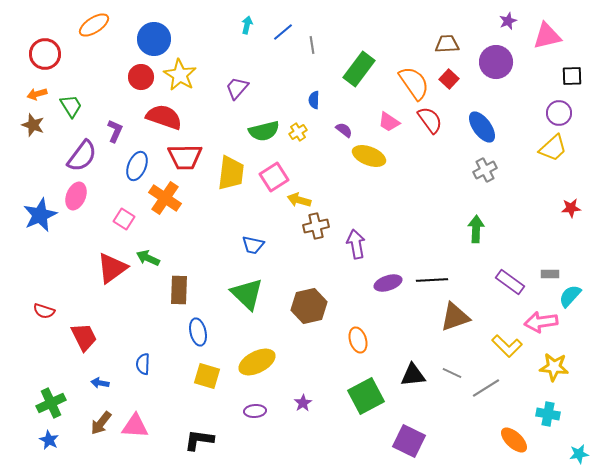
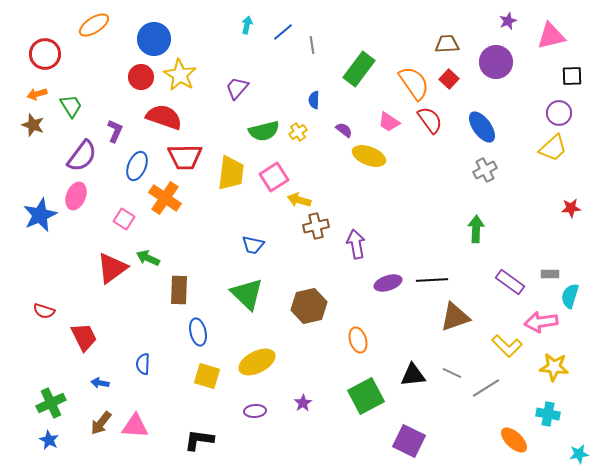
pink triangle at (547, 36): moved 4 px right
cyan semicircle at (570, 296): rotated 25 degrees counterclockwise
